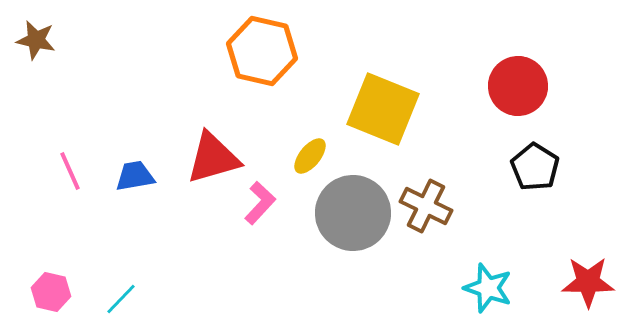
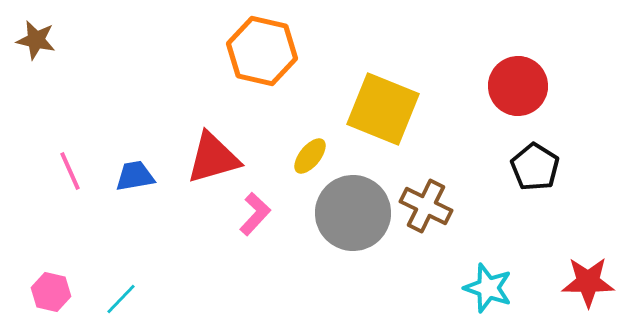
pink L-shape: moved 5 px left, 11 px down
